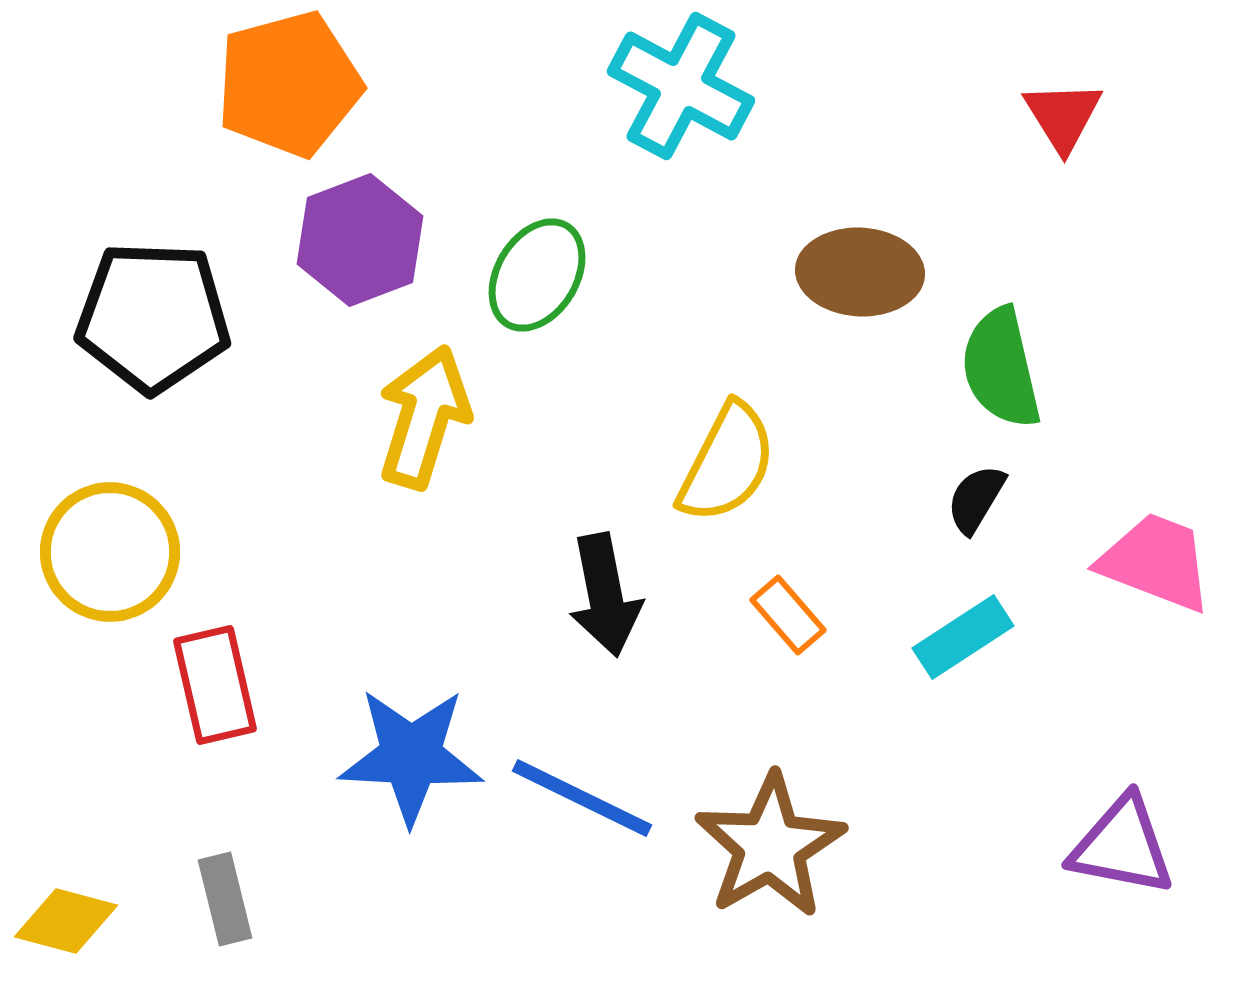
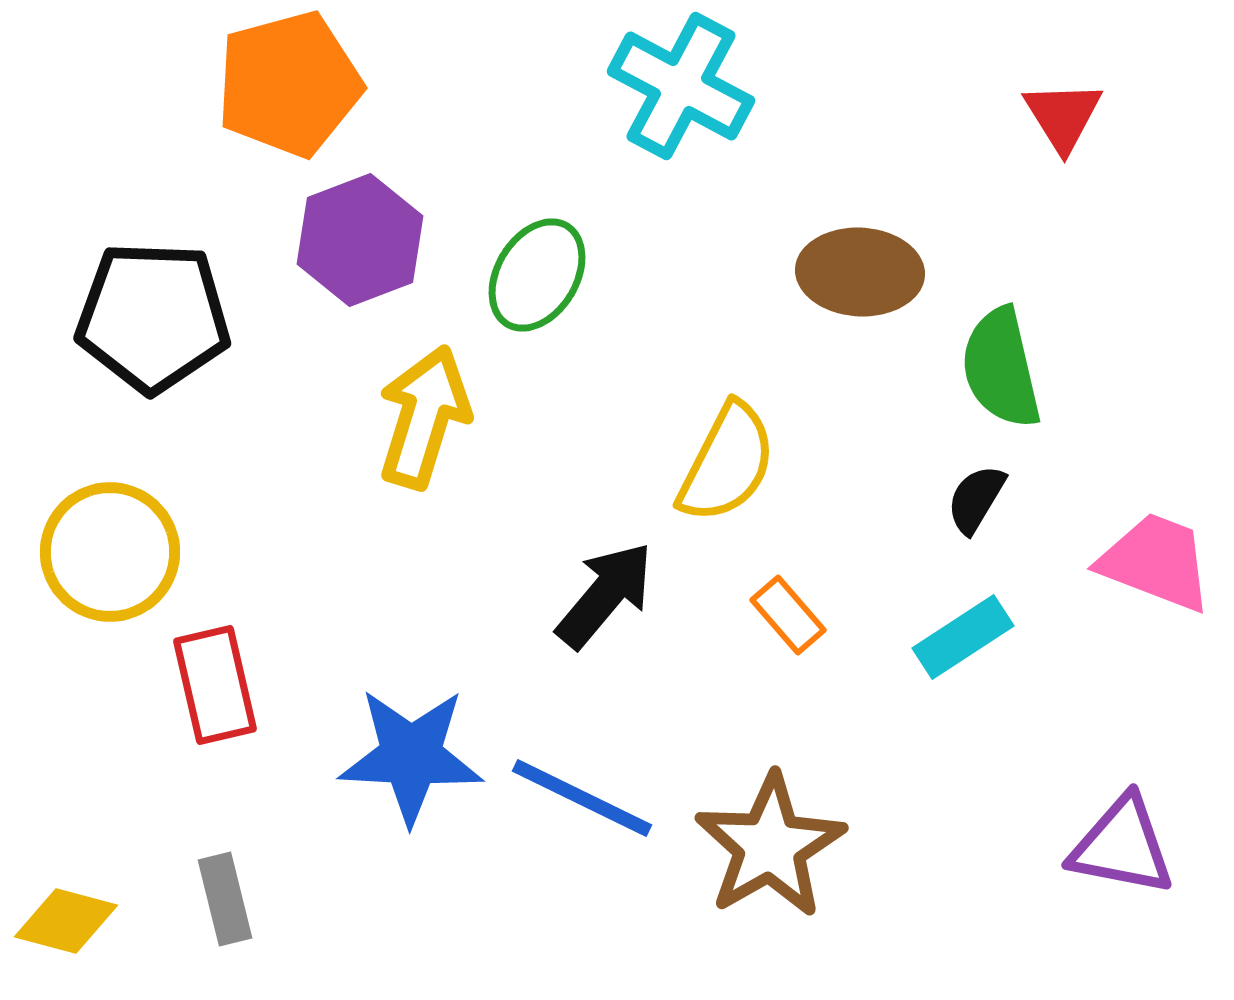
black arrow: rotated 129 degrees counterclockwise
